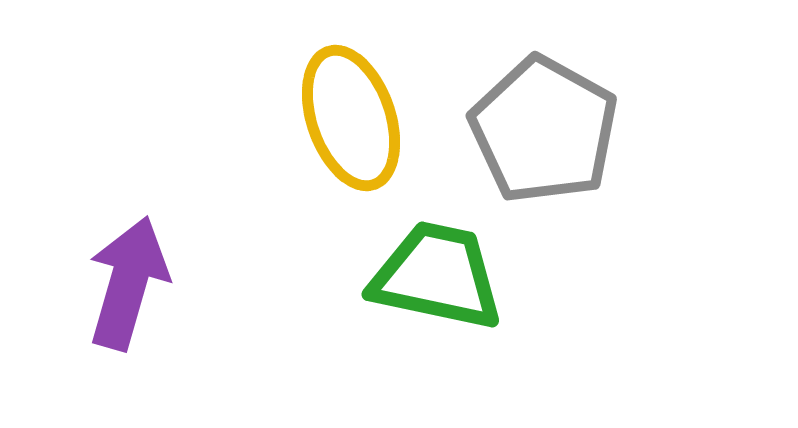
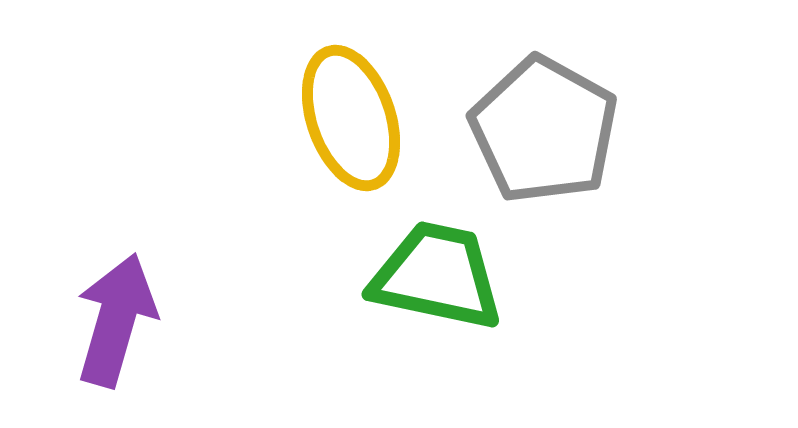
purple arrow: moved 12 px left, 37 px down
